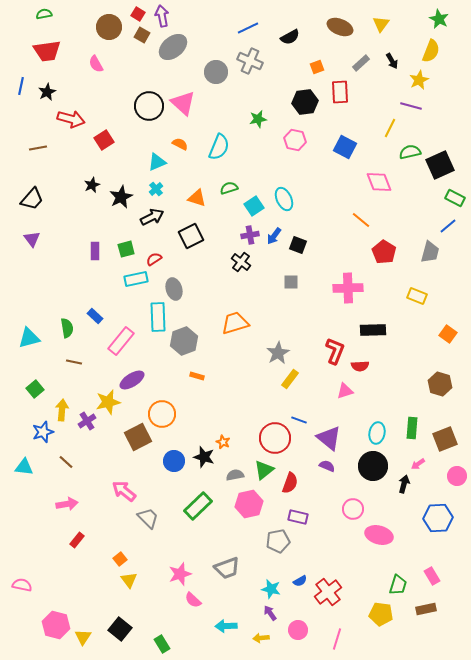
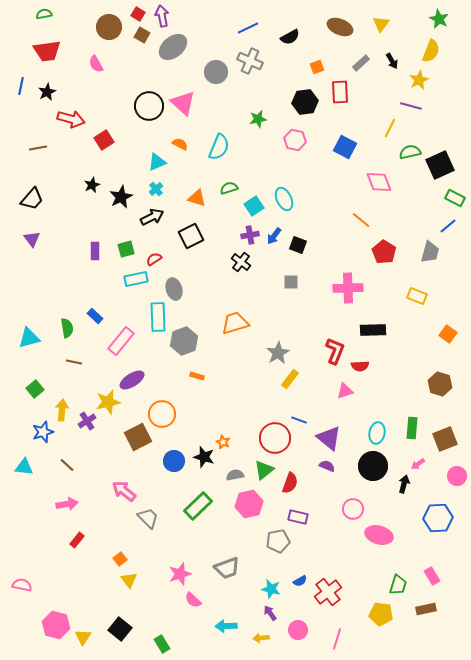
brown line at (66, 462): moved 1 px right, 3 px down
